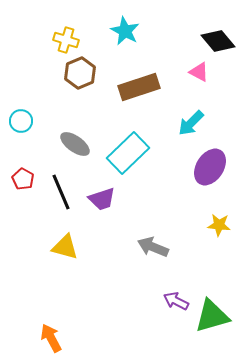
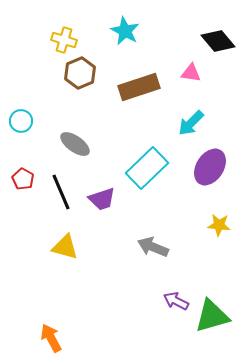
yellow cross: moved 2 px left
pink triangle: moved 8 px left, 1 px down; rotated 20 degrees counterclockwise
cyan rectangle: moved 19 px right, 15 px down
